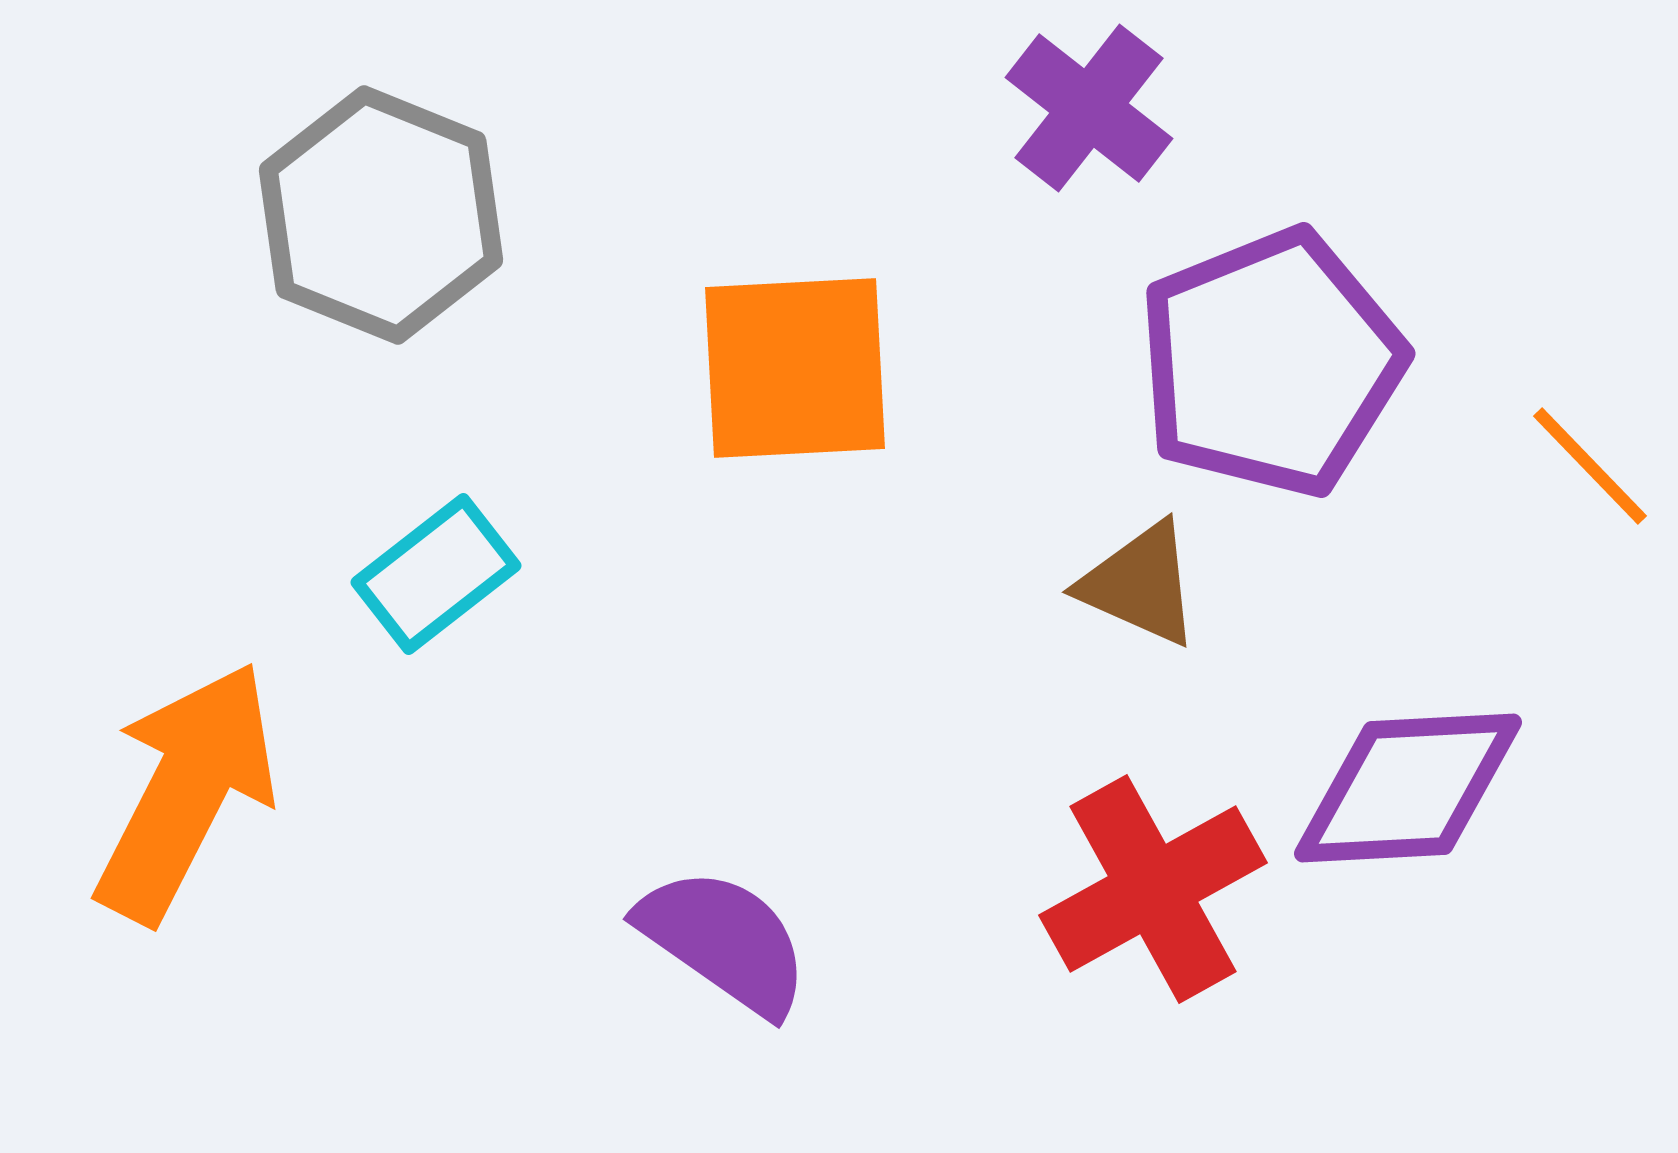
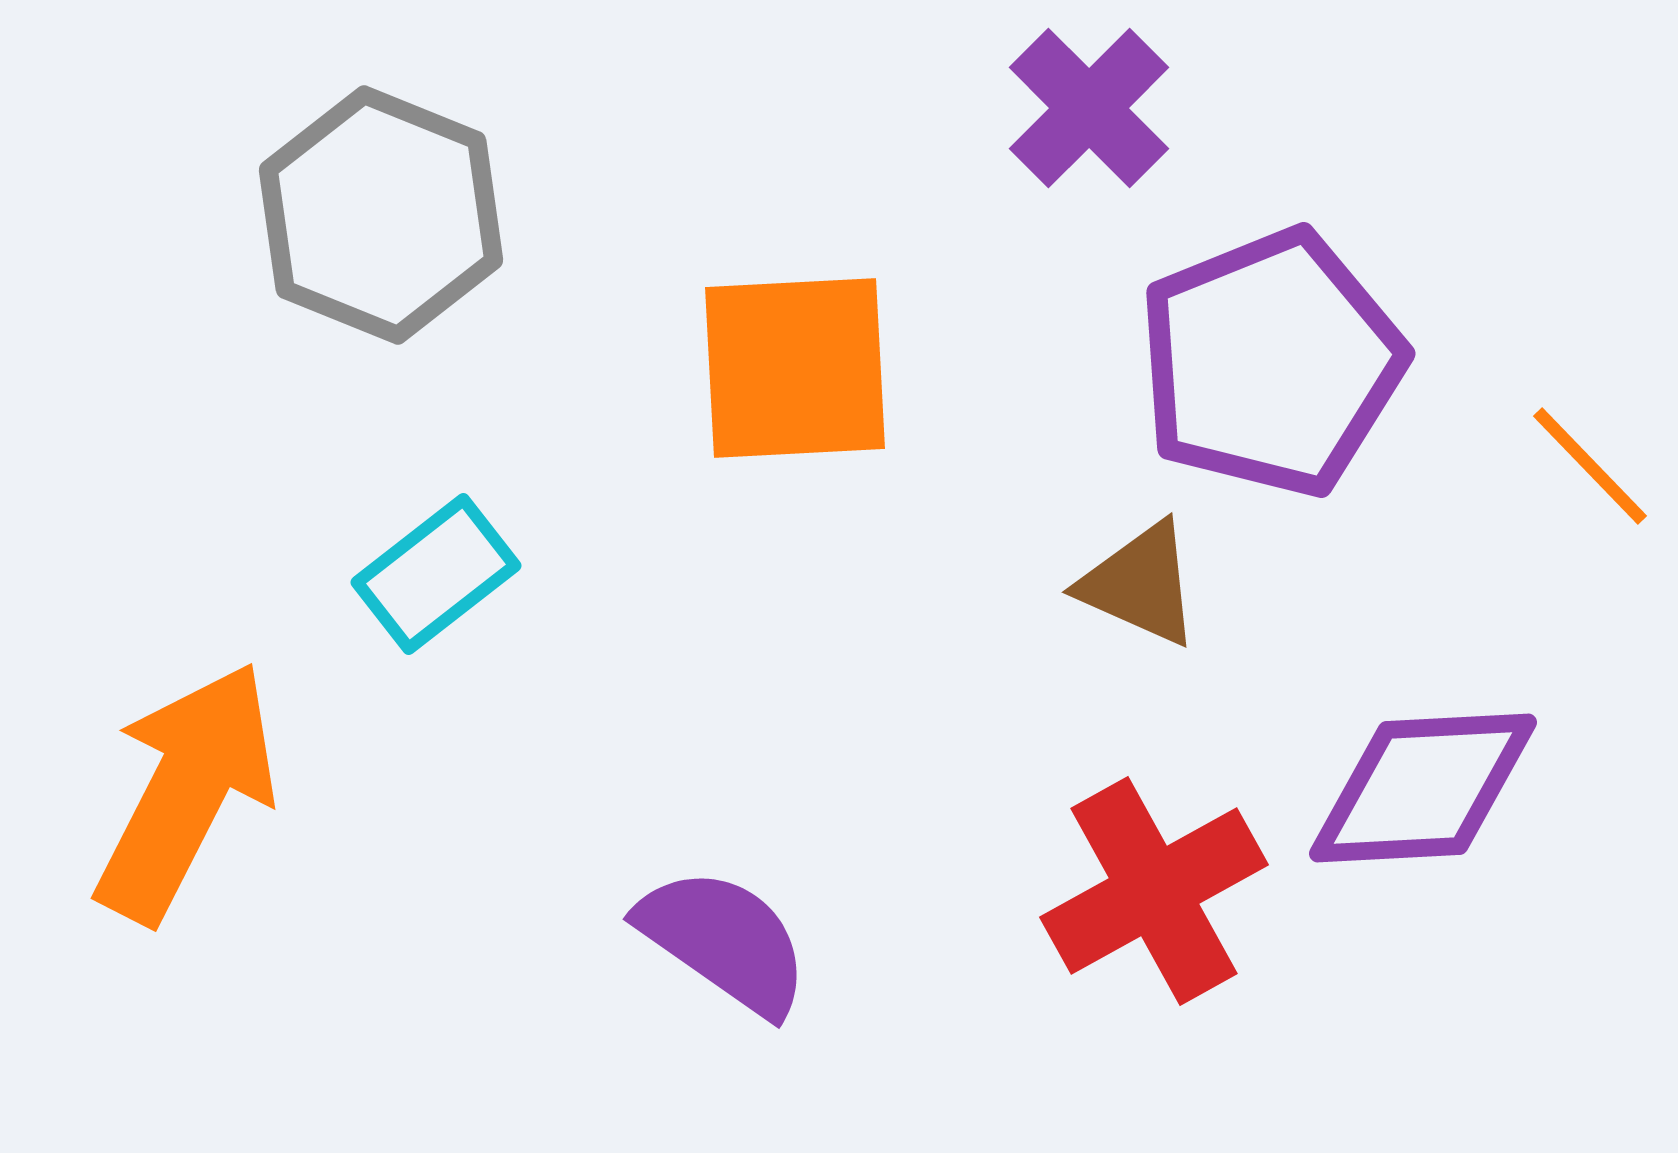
purple cross: rotated 7 degrees clockwise
purple diamond: moved 15 px right
red cross: moved 1 px right, 2 px down
